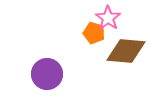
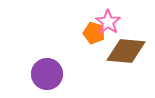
pink star: moved 4 px down
